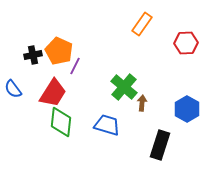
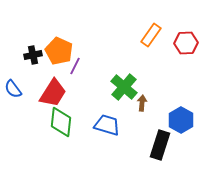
orange rectangle: moved 9 px right, 11 px down
blue hexagon: moved 6 px left, 11 px down
